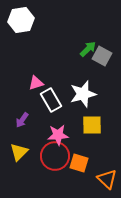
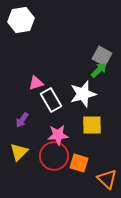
green arrow: moved 11 px right, 21 px down
red circle: moved 1 px left
